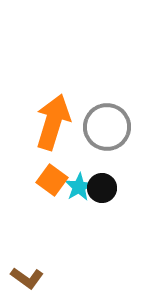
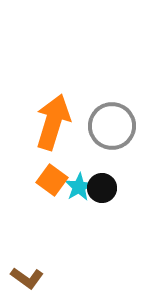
gray circle: moved 5 px right, 1 px up
